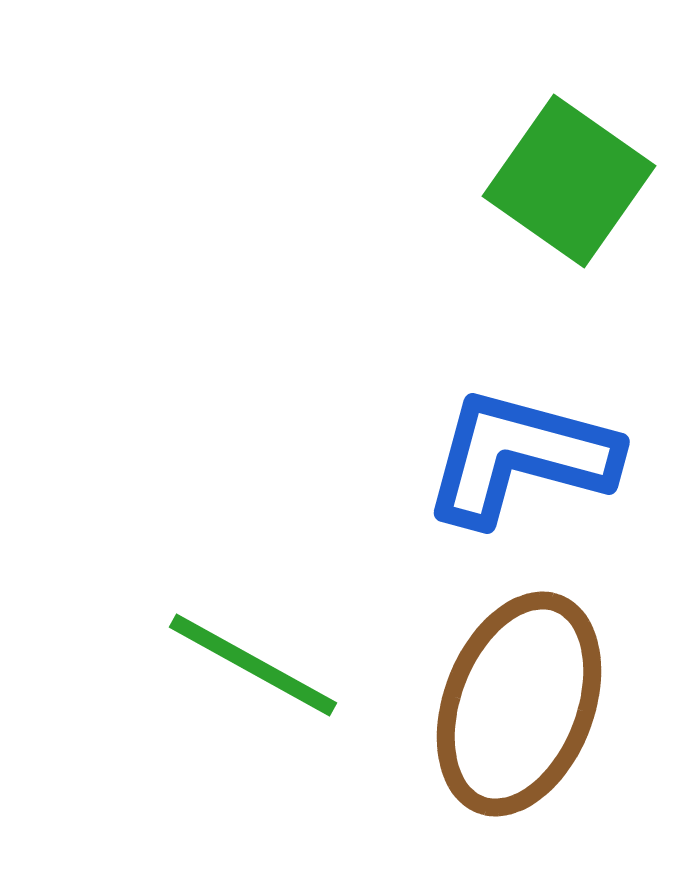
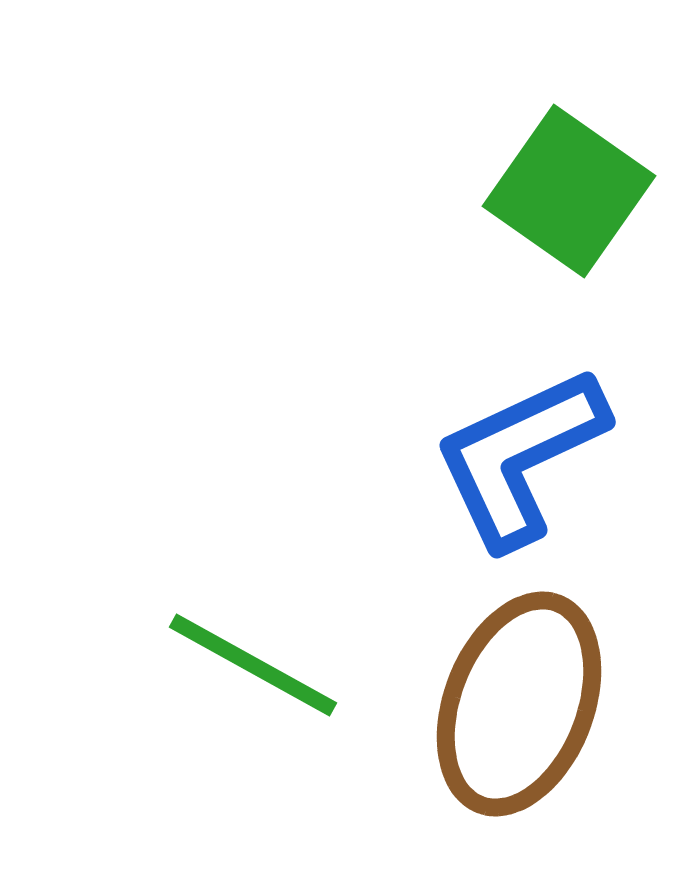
green square: moved 10 px down
blue L-shape: rotated 40 degrees counterclockwise
